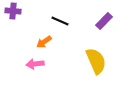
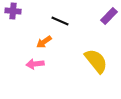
purple rectangle: moved 5 px right, 5 px up
yellow semicircle: rotated 16 degrees counterclockwise
